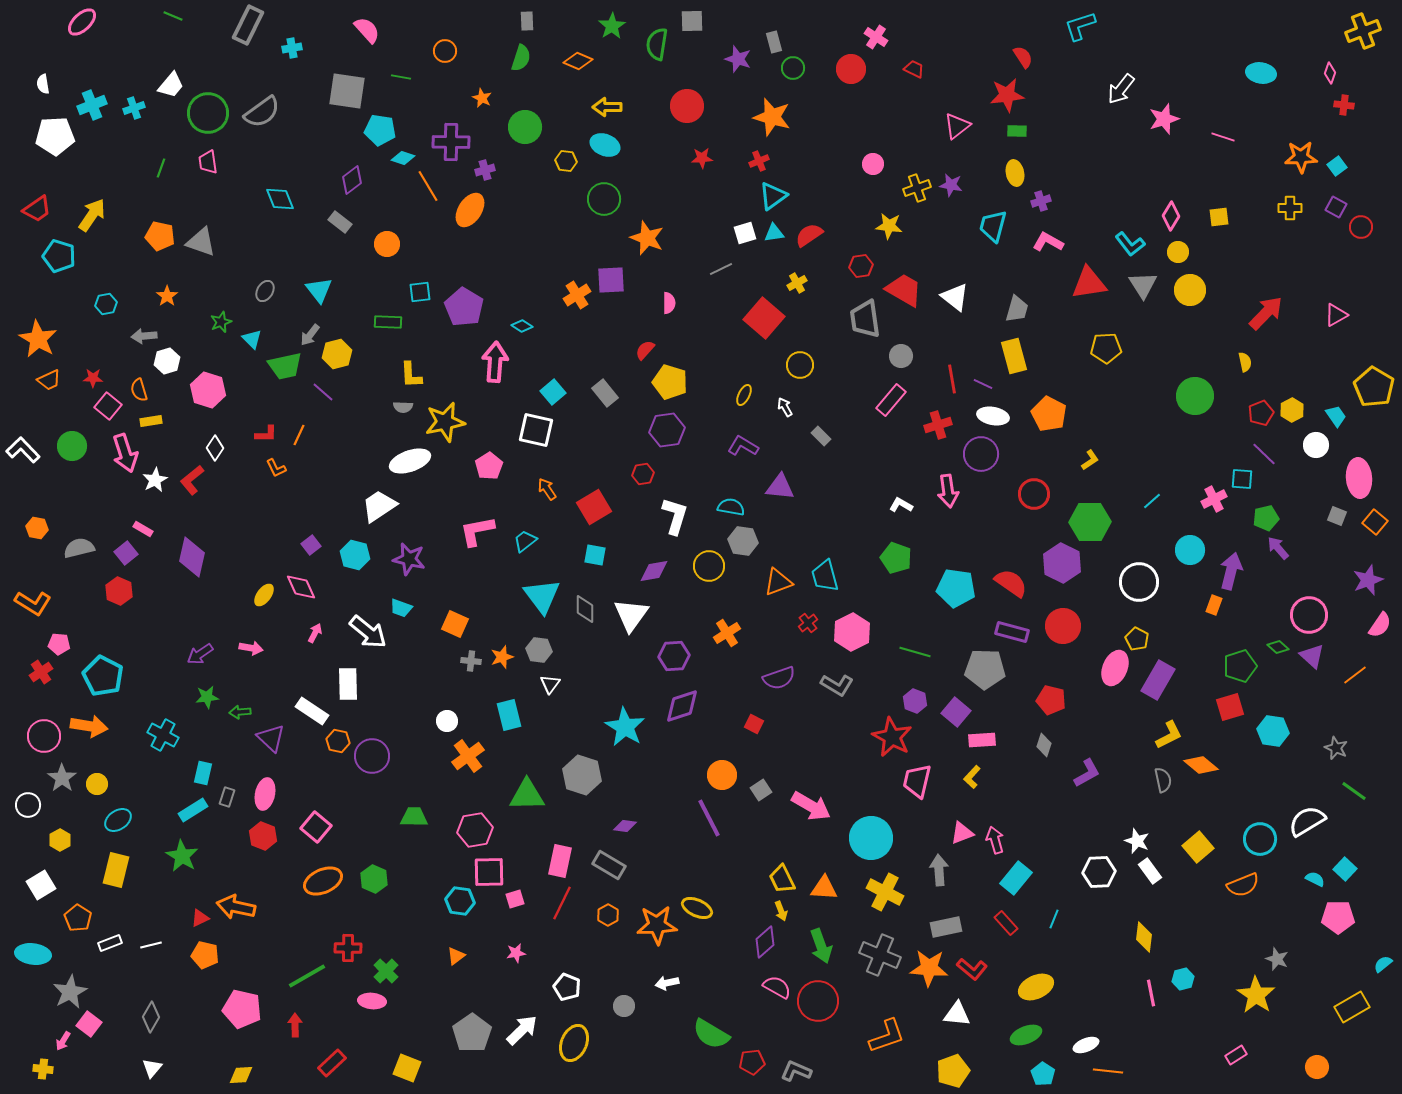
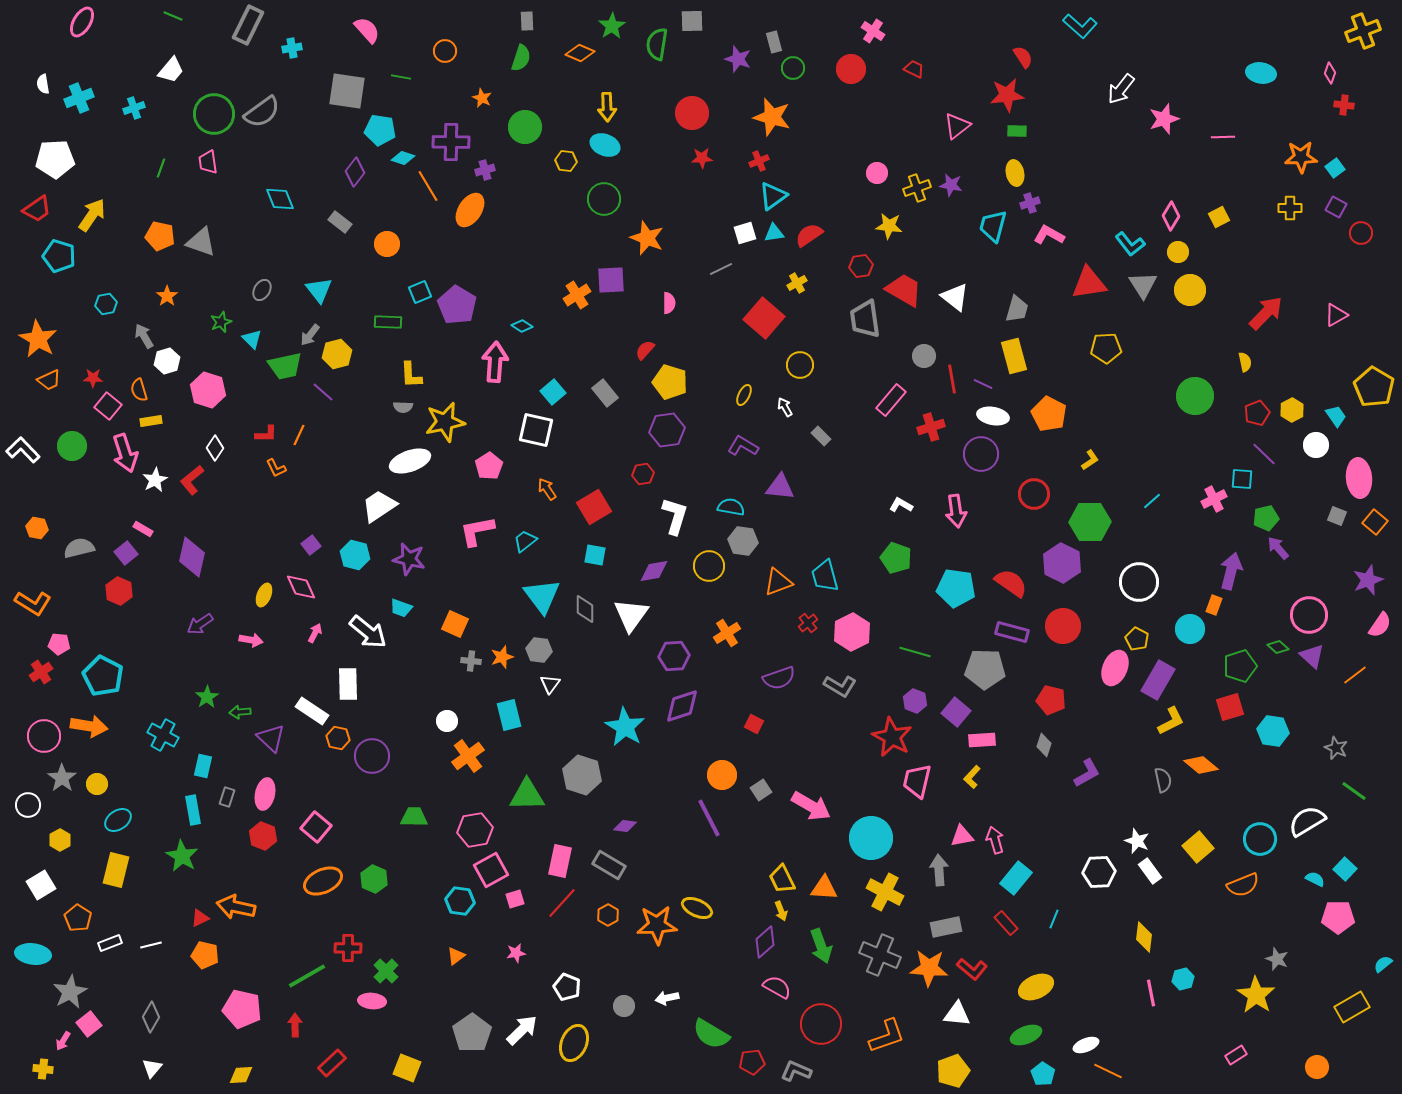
pink ellipse at (82, 22): rotated 16 degrees counterclockwise
cyan L-shape at (1080, 26): rotated 120 degrees counterclockwise
pink cross at (876, 37): moved 3 px left, 6 px up
orange diamond at (578, 61): moved 2 px right, 8 px up
white trapezoid at (171, 85): moved 15 px up
cyan cross at (92, 105): moved 13 px left, 7 px up
red circle at (687, 106): moved 5 px right, 7 px down
yellow arrow at (607, 107): rotated 92 degrees counterclockwise
green circle at (208, 113): moved 6 px right, 1 px down
white pentagon at (55, 136): moved 23 px down
pink line at (1223, 137): rotated 20 degrees counterclockwise
pink circle at (873, 164): moved 4 px right, 9 px down
cyan square at (1337, 166): moved 2 px left, 2 px down
purple diamond at (352, 180): moved 3 px right, 8 px up; rotated 16 degrees counterclockwise
purple cross at (1041, 201): moved 11 px left, 2 px down
yellow square at (1219, 217): rotated 20 degrees counterclockwise
red circle at (1361, 227): moved 6 px down
pink L-shape at (1048, 242): moved 1 px right, 7 px up
gray ellipse at (265, 291): moved 3 px left, 1 px up
cyan square at (420, 292): rotated 15 degrees counterclockwise
purple pentagon at (464, 307): moved 7 px left, 2 px up
gray arrow at (144, 336): rotated 65 degrees clockwise
gray circle at (901, 356): moved 23 px right
red pentagon at (1261, 413): moved 4 px left
red cross at (938, 425): moved 7 px left, 2 px down
pink arrow at (948, 491): moved 8 px right, 20 px down
cyan circle at (1190, 550): moved 79 px down
yellow ellipse at (264, 595): rotated 15 degrees counterclockwise
pink arrow at (251, 648): moved 8 px up
purple arrow at (200, 654): moved 30 px up
gray L-shape at (837, 685): moved 3 px right, 1 px down
green star at (207, 697): rotated 25 degrees counterclockwise
yellow L-shape at (1169, 735): moved 2 px right, 14 px up
orange hexagon at (338, 741): moved 3 px up
cyan rectangle at (203, 773): moved 7 px up
cyan rectangle at (193, 810): rotated 68 degrees counterclockwise
pink triangle at (962, 833): moved 3 px down; rotated 10 degrees clockwise
pink square at (489, 872): moved 2 px right, 2 px up; rotated 28 degrees counterclockwise
red line at (562, 903): rotated 16 degrees clockwise
white arrow at (667, 983): moved 15 px down
red circle at (818, 1001): moved 3 px right, 23 px down
pink square at (89, 1024): rotated 15 degrees clockwise
orange line at (1108, 1071): rotated 20 degrees clockwise
